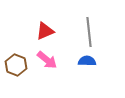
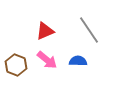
gray line: moved 2 px up; rotated 28 degrees counterclockwise
blue semicircle: moved 9 px left
